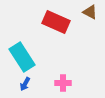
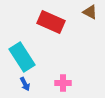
red rectangle: moved 5 px left
blue arrow: rotated 56 degrees counterclockwise
